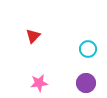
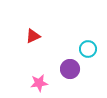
red triangle: rotated 21 degrees clockwise
purple circle: moved 16 px left, 14 px up
